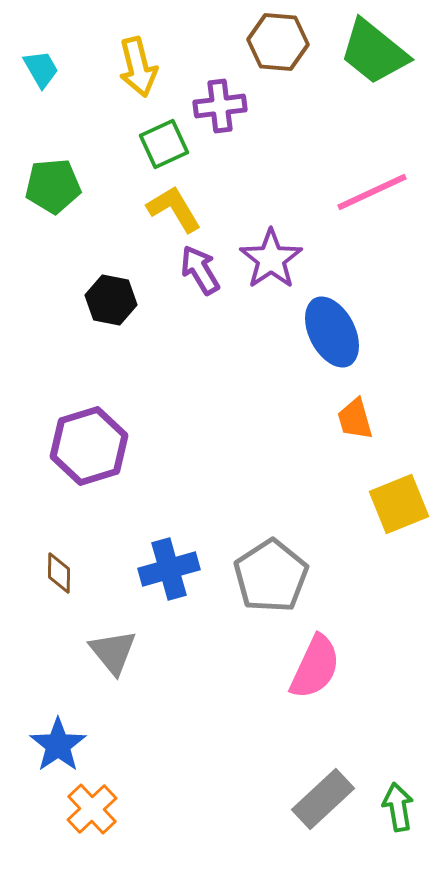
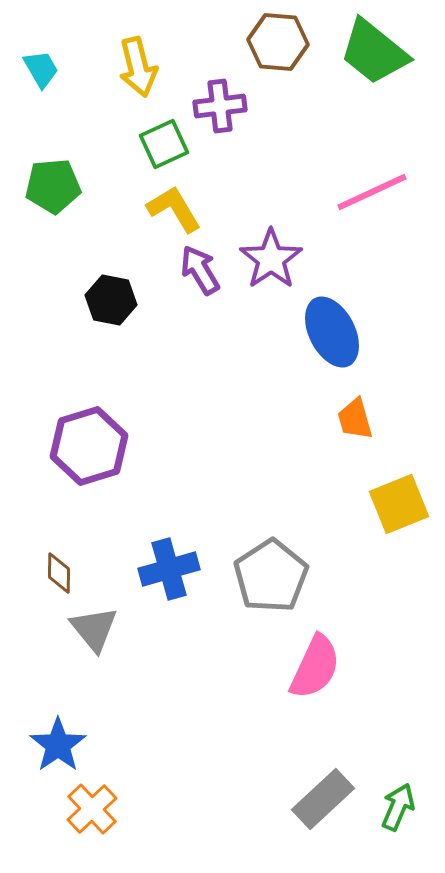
gray triangle: moved 19 px left, 23 px up
green arrow: rotated 33 degrees clockwise
